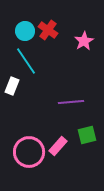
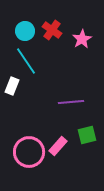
red cross: moved 4 px right
pink star: moved 2 px left, 2 px up
